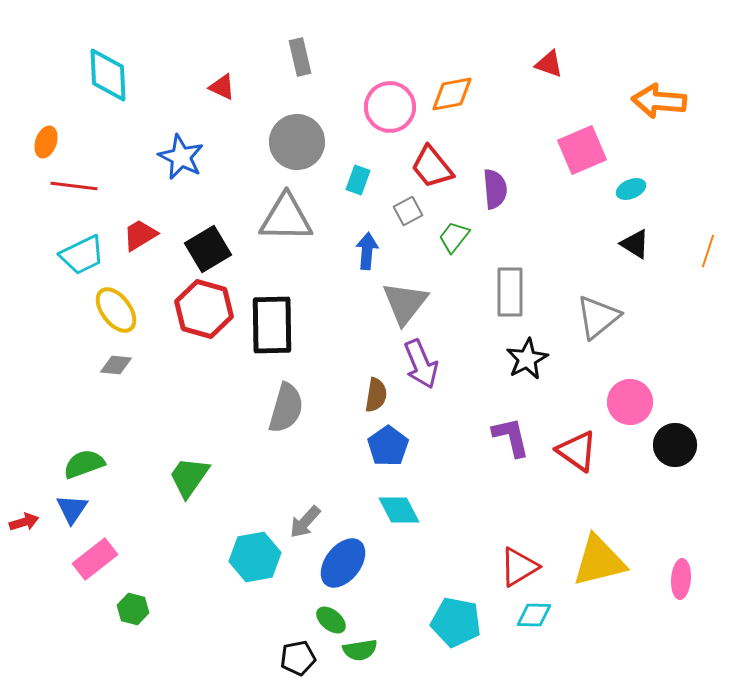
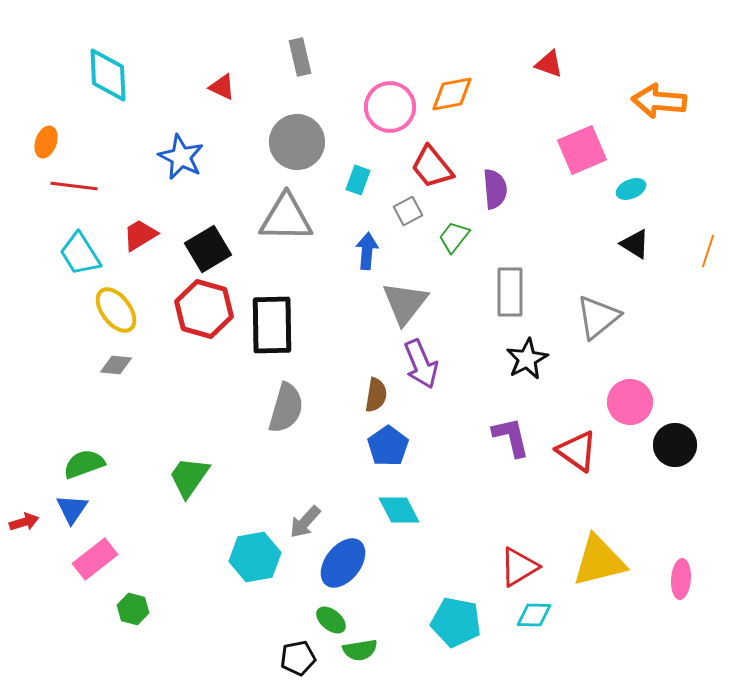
cyan trapezoid at (82, 255): moved 2 px left, 1 px up; rotated 84 degrees clockwise
